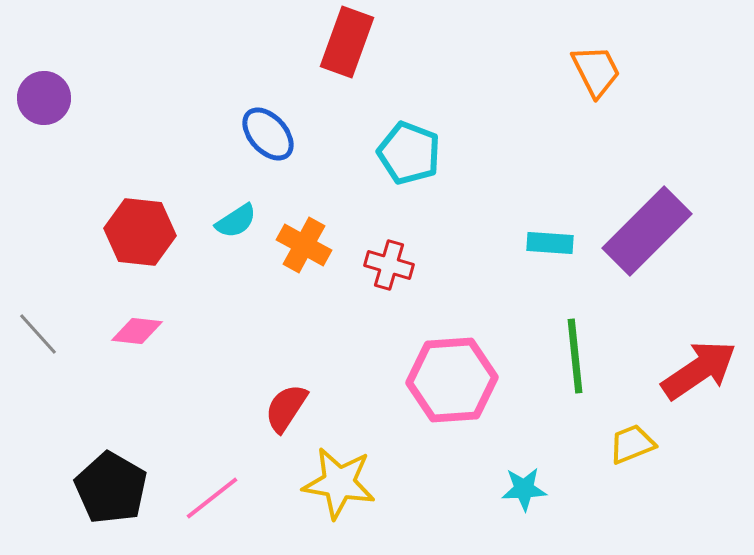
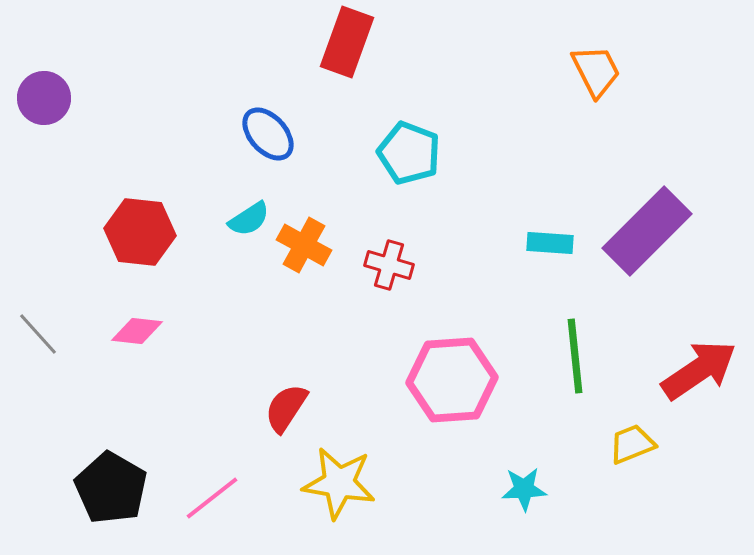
cyan semicircle: moved 13 px right, 2 px up
